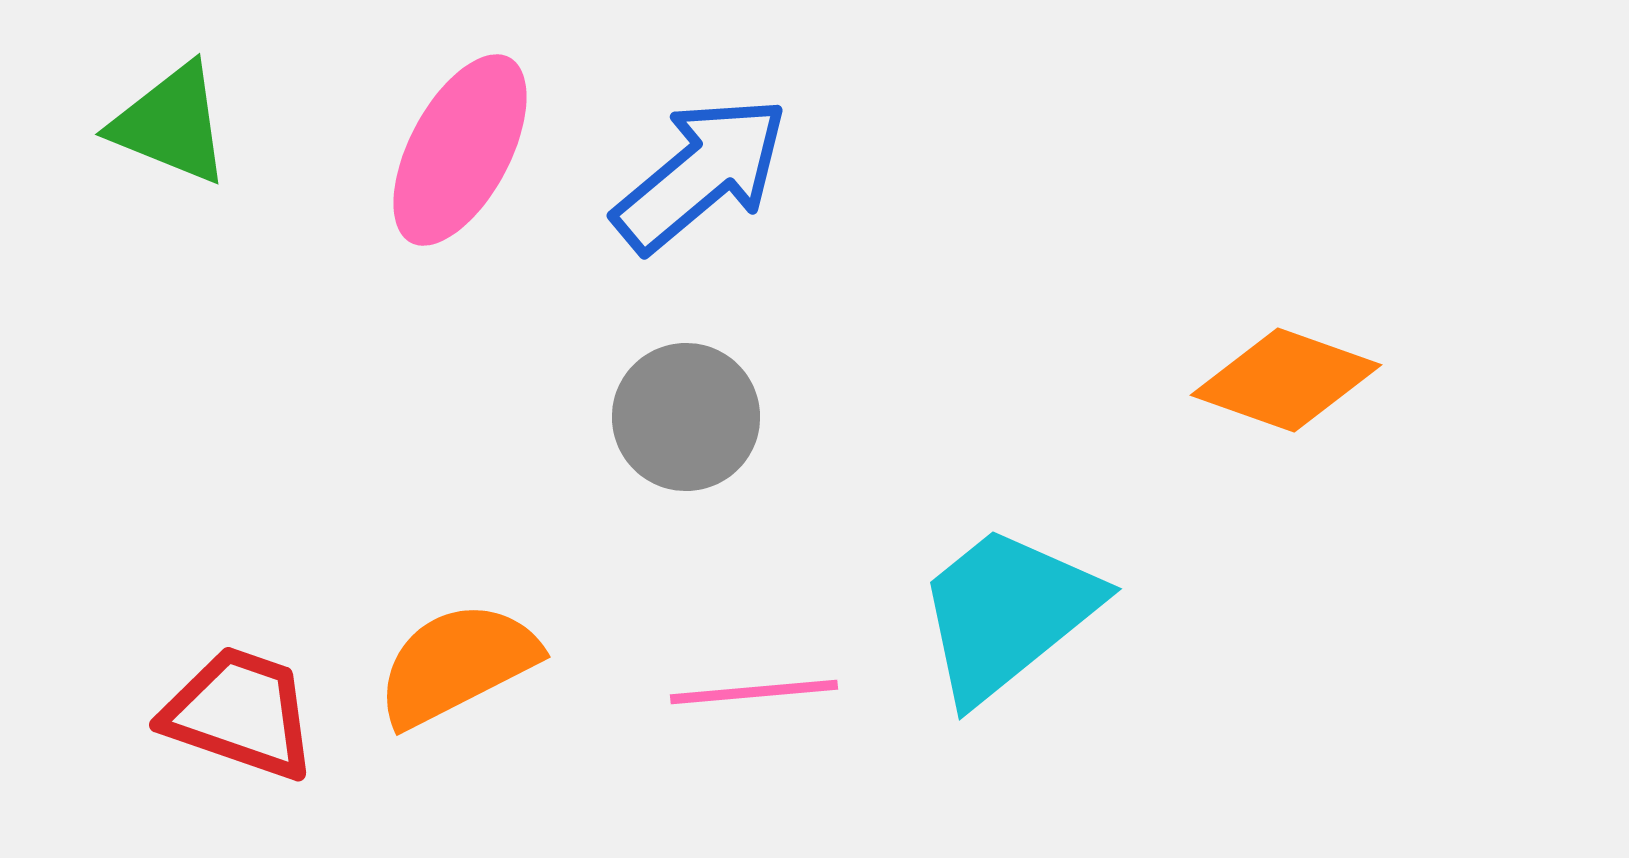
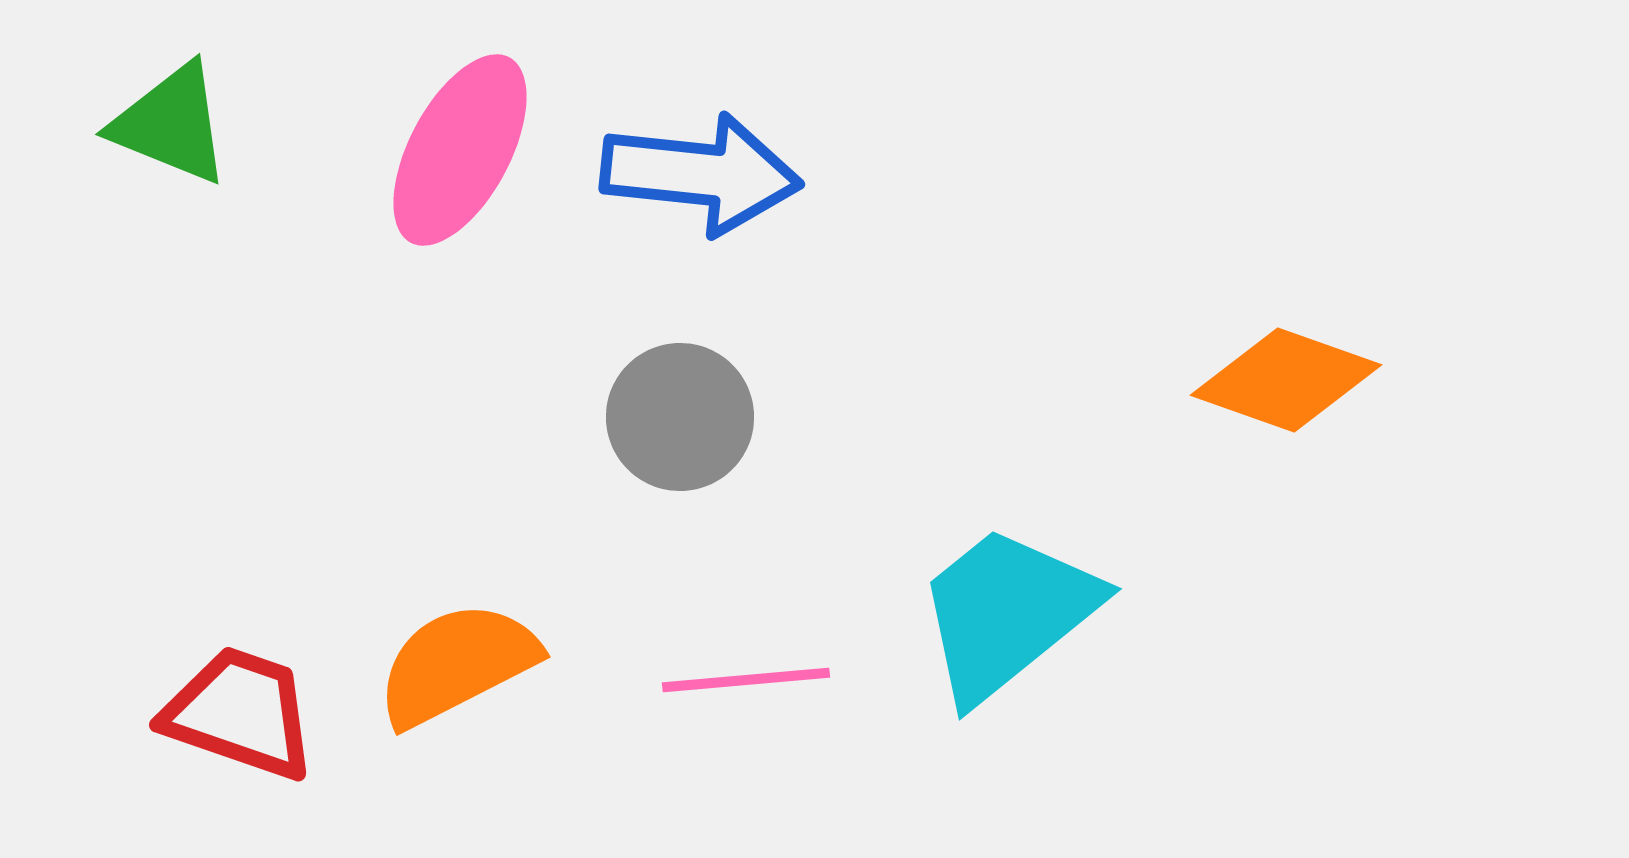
blue arrow: rotated 46 degrees clockwise
gray circle: moved 6 px left
pink line: moved 8 px left, 12 px up
